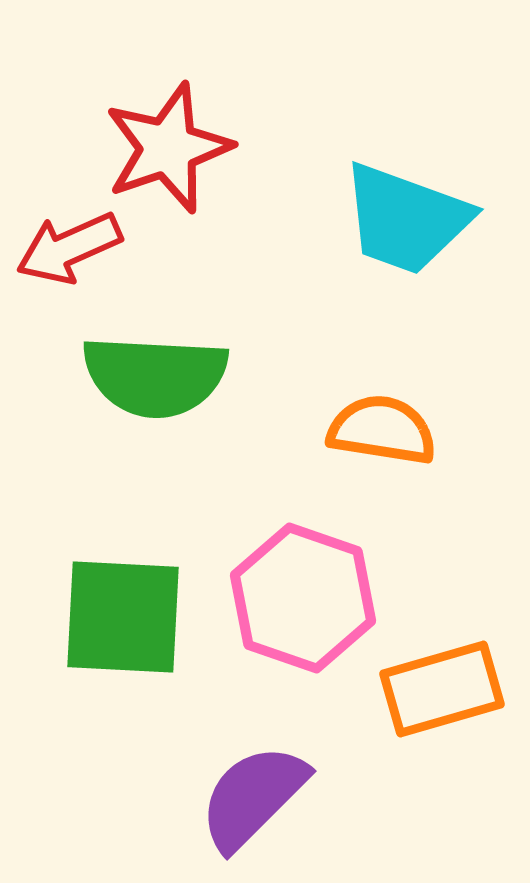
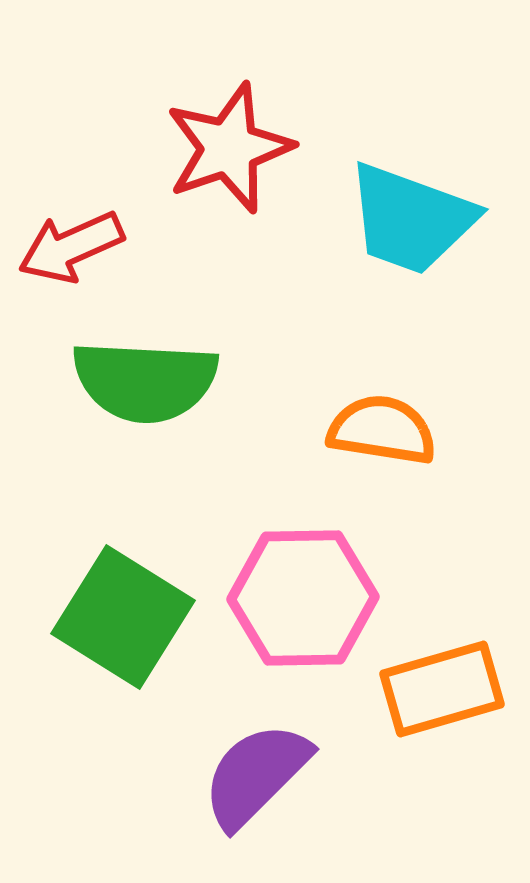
red star: moved 61 px right
cyan trapezoid: moved 5 px right
red arrow: moved 2 px right, 1 px up
green semicircle: moved 10 px left, 5 px down
pink hexagon: rotated 20 degrees counterclockwise
green square: rotated 29 degrees clockwise
purple semicircle: moved 3 px right, 22 px up
